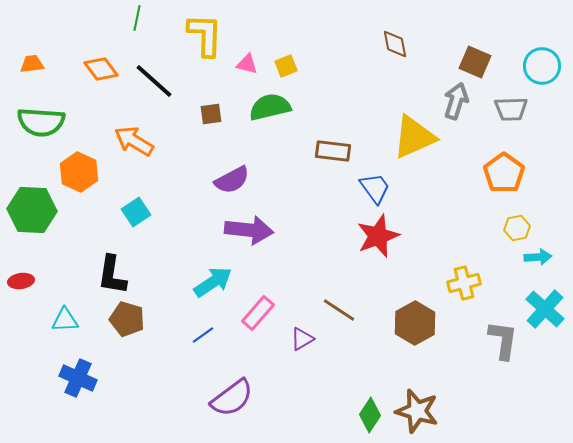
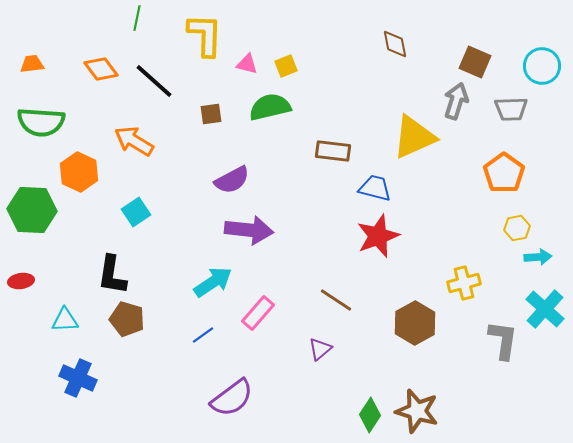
blue trapezoid at (375, 188): rotated 40 degrees counterclockwise
brown line at (339, 310): moved 3 px left, 10 px up
purple triangle at (302, 339): moved 18 px right, 10 px down; rotated 10 degrees counterclockwise
